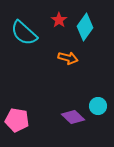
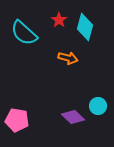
cyan diamond: rotated 20 degrees counterclockwise
